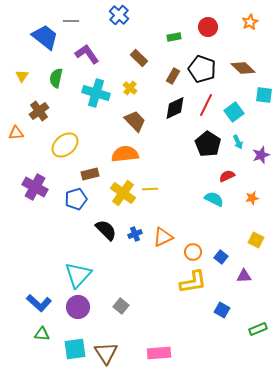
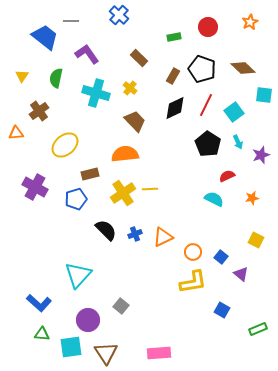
yellow cross at (123, 193): rotated 20 degrees clockwise
purple triangle at (244, 276): moved 3 px left, 2 px up; rotated 42 degrees clockwise
purple circle at (78, 307): moved 10 px right, 13 px down
cyan square at (75, 349): moved 4 px left, 2 px up
